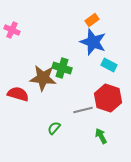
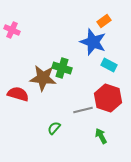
orange rectangle: moved 12 px right, 1 px down
